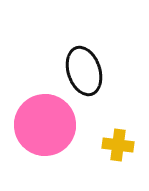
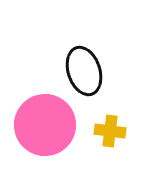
yellow cross: moved 8 px left, 14 px up
